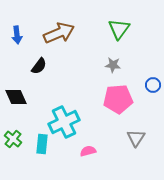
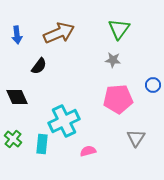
gray star: moved 5 px up
black diamond: moved 1 px right
cyan cross: moved 1 px up
